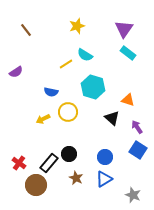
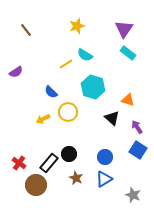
blue semicircle: rotated 32 degrees clockwise
